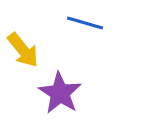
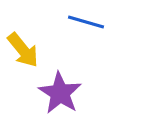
blue line: moved 1 px right, 1 px up
